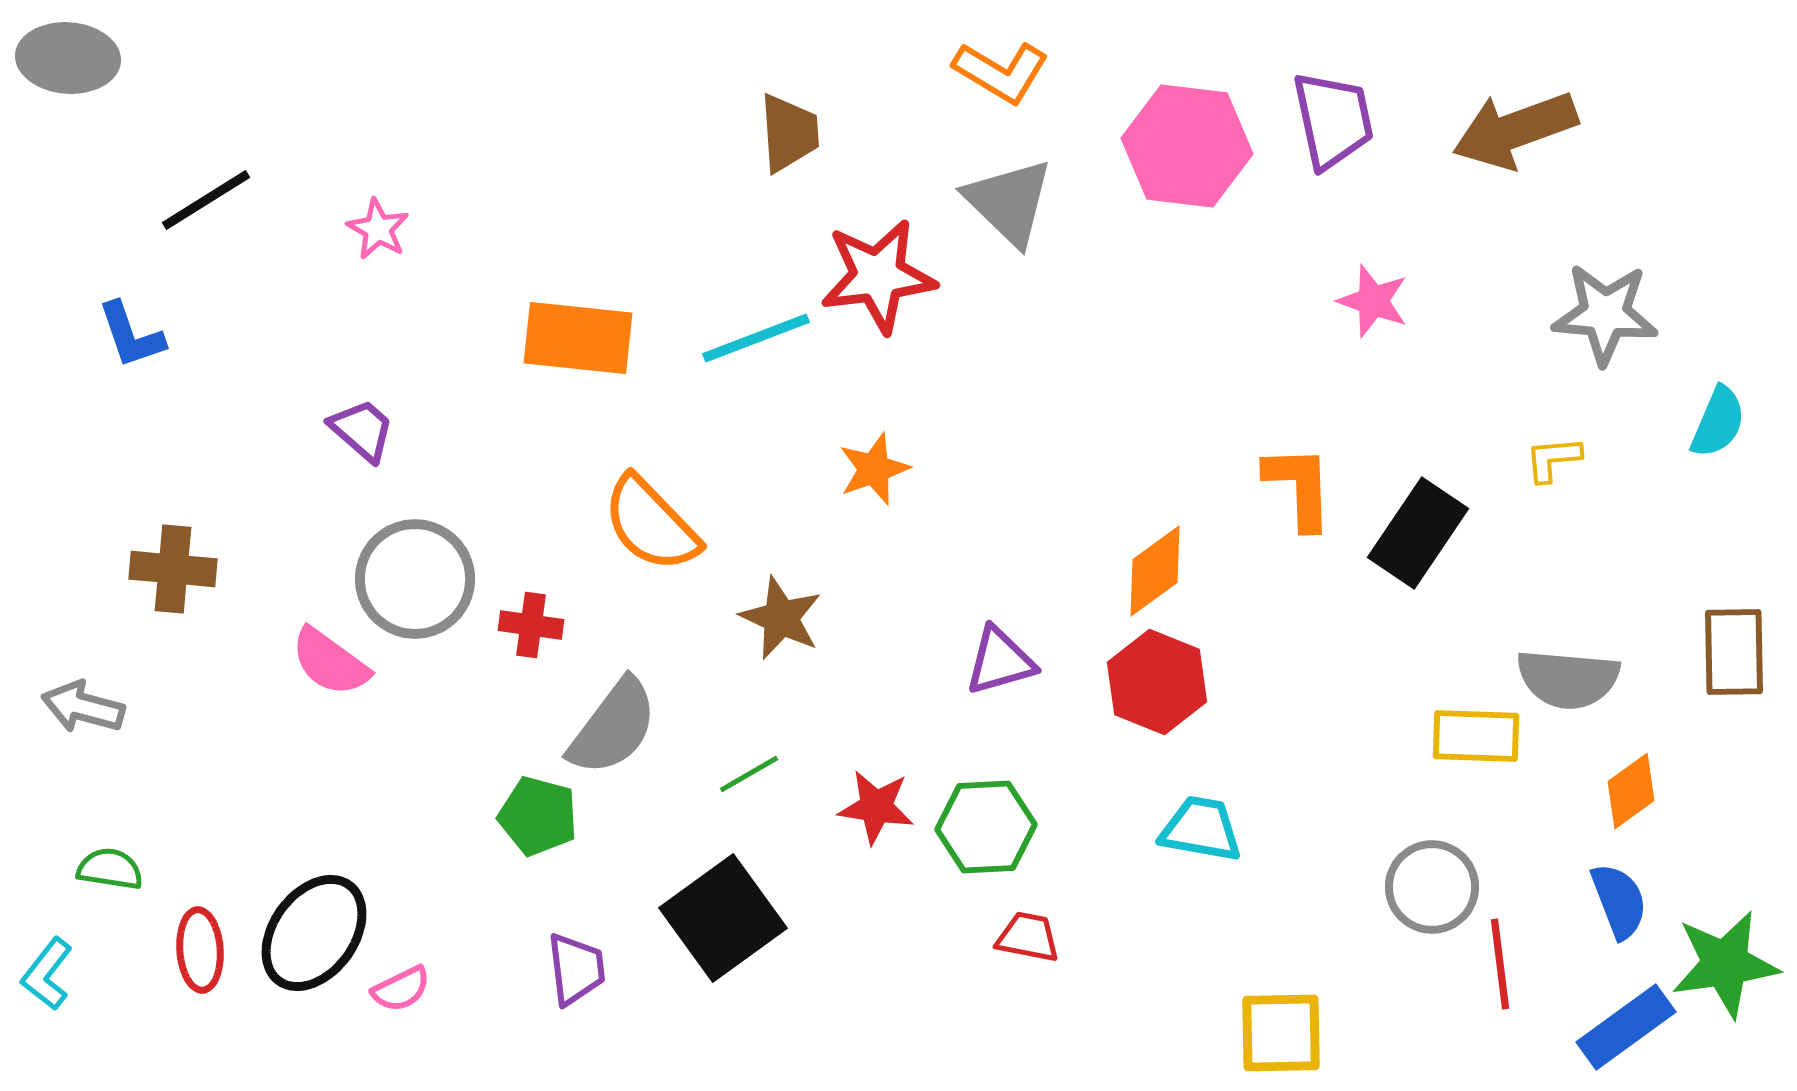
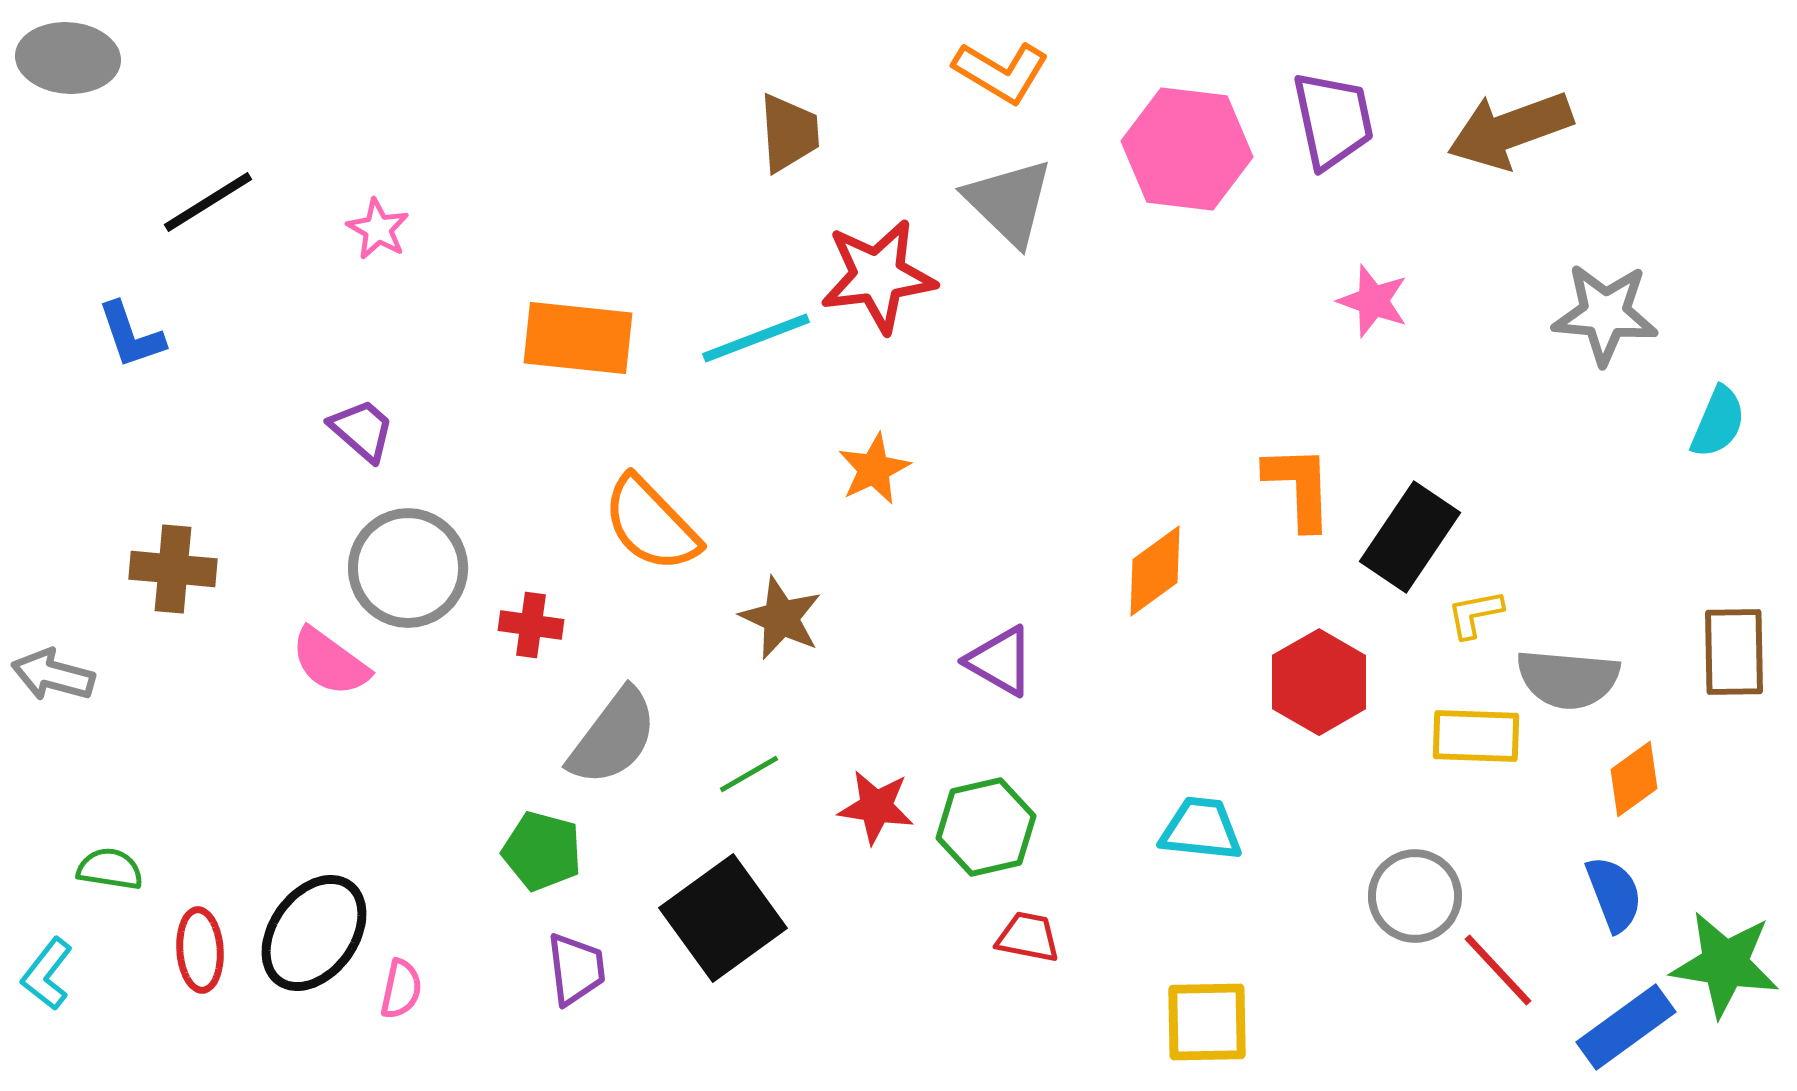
brown arrow at (1515, 130): moved 5 px left
pink hexagon at (1187, 146): moved 3 px down
black line at (206, 200): moved 2 px right, 2 px down
yellow L-shape at (1553, 459): moved 78 px left, 155 px down; rotated 6 degrees counterclockwise
orange star at (874, 469): rotated 6 degrees counterclockwise
black rectangle at (1418, 533): moved 8 px left, 4 px down
gray circle at (415, 579): moved 7 px left, 11 px up
purple triangle at (1000, 661): rotated 46 degrees clockwise
red hexagon at (1157, 682): moved 162 px right; rotated 8 degrees clockwise
gray arrow at (83, 707): moved 30 px left, 32 px up
gray semicircle at (613, 727): moved 10 px down
orange diamond at (1631, 791): moved 3 px right, 12 px up
green pentagon at (538, 816): moved 4 px right, 35 px down
green hexagon at (986, 827): rotated 10 degrees counterclockwise
cyan trapezoid at (1201, 829): rotated 4 degrees counterclockwise
gray circle at (1432, 887): moved 17 px left, 9 px down
blue semicircle at (1619, 901): moved 5 px left, 7 px up
red line at (1500, 964): moved 2 px left, 6 px down; rotated 36 degrees counterclockwise
green star at (1725, 964): rotated 17 degrees clockwise
pink semicircle at (401, 989): rotated 52 degrees counterclockwise
yellow square at (1281, 1033): moved 74 px left, 11 px up
